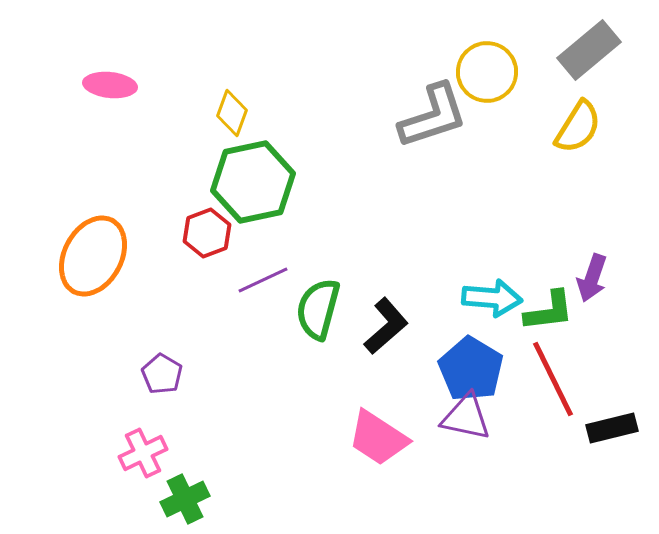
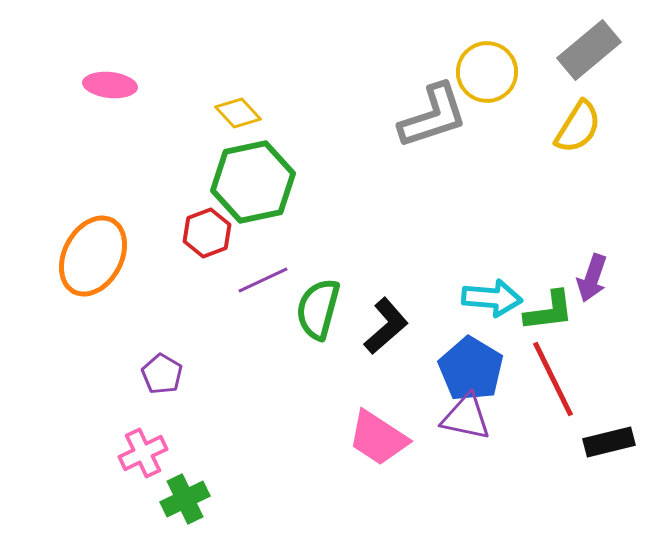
yellow diamond: moved 6 px right; rotated 63 degrees counterclockwise
black rectangle: moved 3 px left, 14 px down
